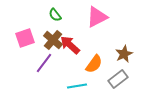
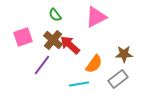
pink triangle: moved 1 px left
pink square: moved 2 px left, 1 px up
brown star: rotated 24 degrees clockwise
purple line: moved 2 px left, 2 px down
cyan line: moved 2 px right, 2 px up
